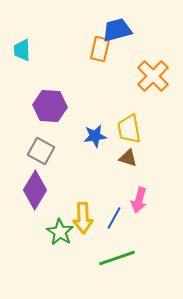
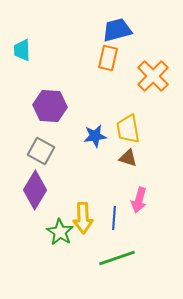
orange rectangle: moved 8 px right, 9 px down
yellow trapezoid: moved 1 px left
blue line: rotated 25 degrees counterclockwise
